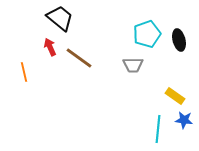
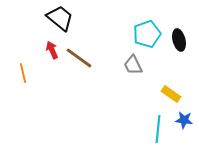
red arrow: moved 2 px right, 3 px down
gray trapezoid: rotated 65 degrees clockwise
orange line: moved 1 px left, 1 px down
yellow rectangle: moved 4 px left, 2 px up
